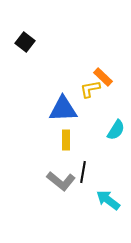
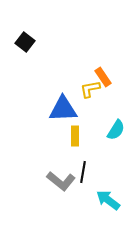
orange rectangle: rotated 12 degrees clockwise
yellow rectangle: moved 9 px right, 4 px up
